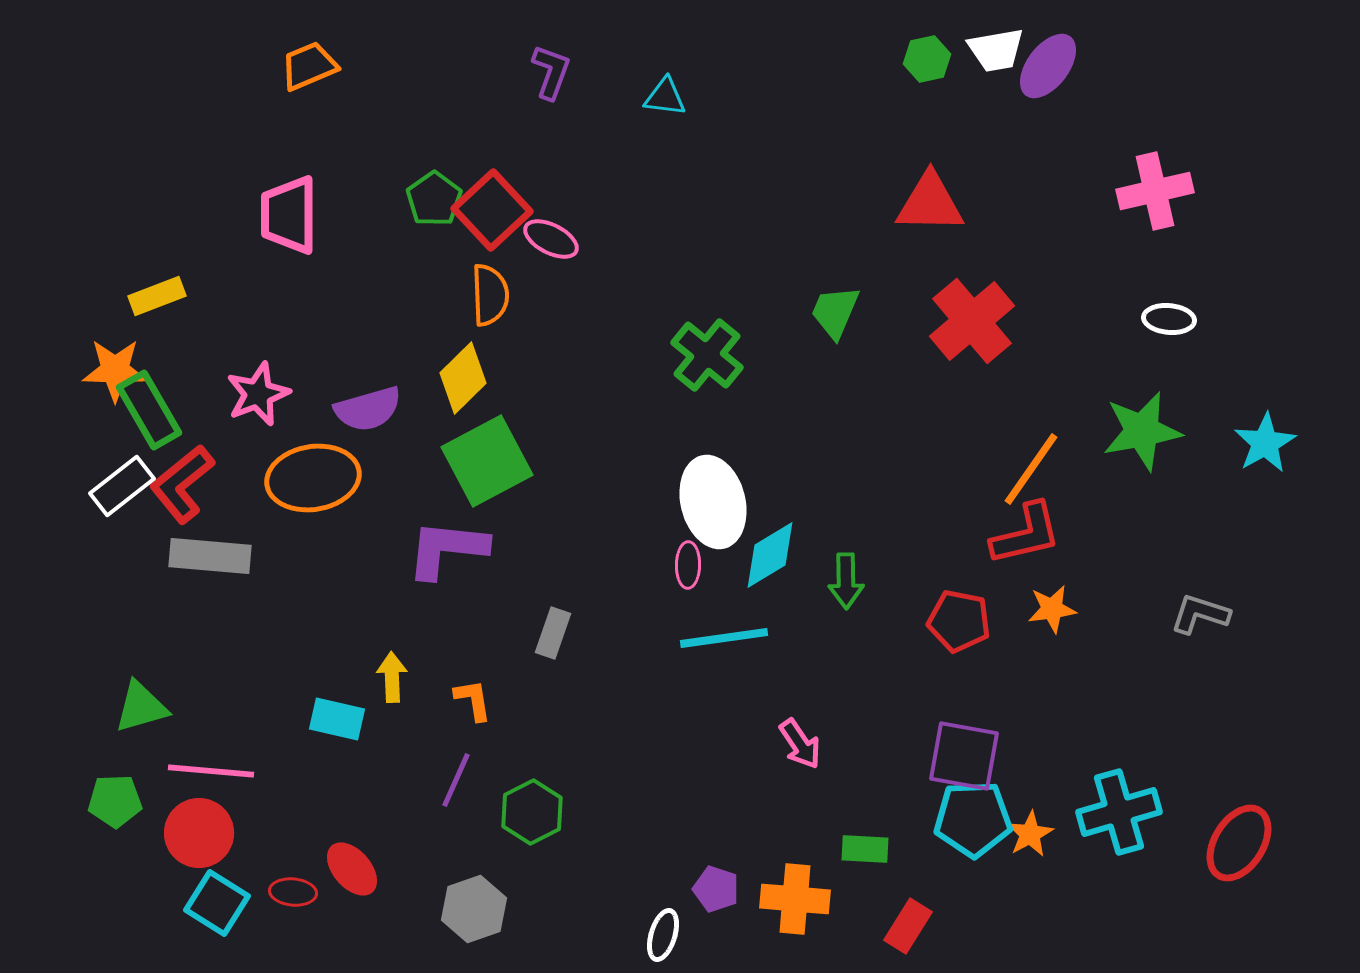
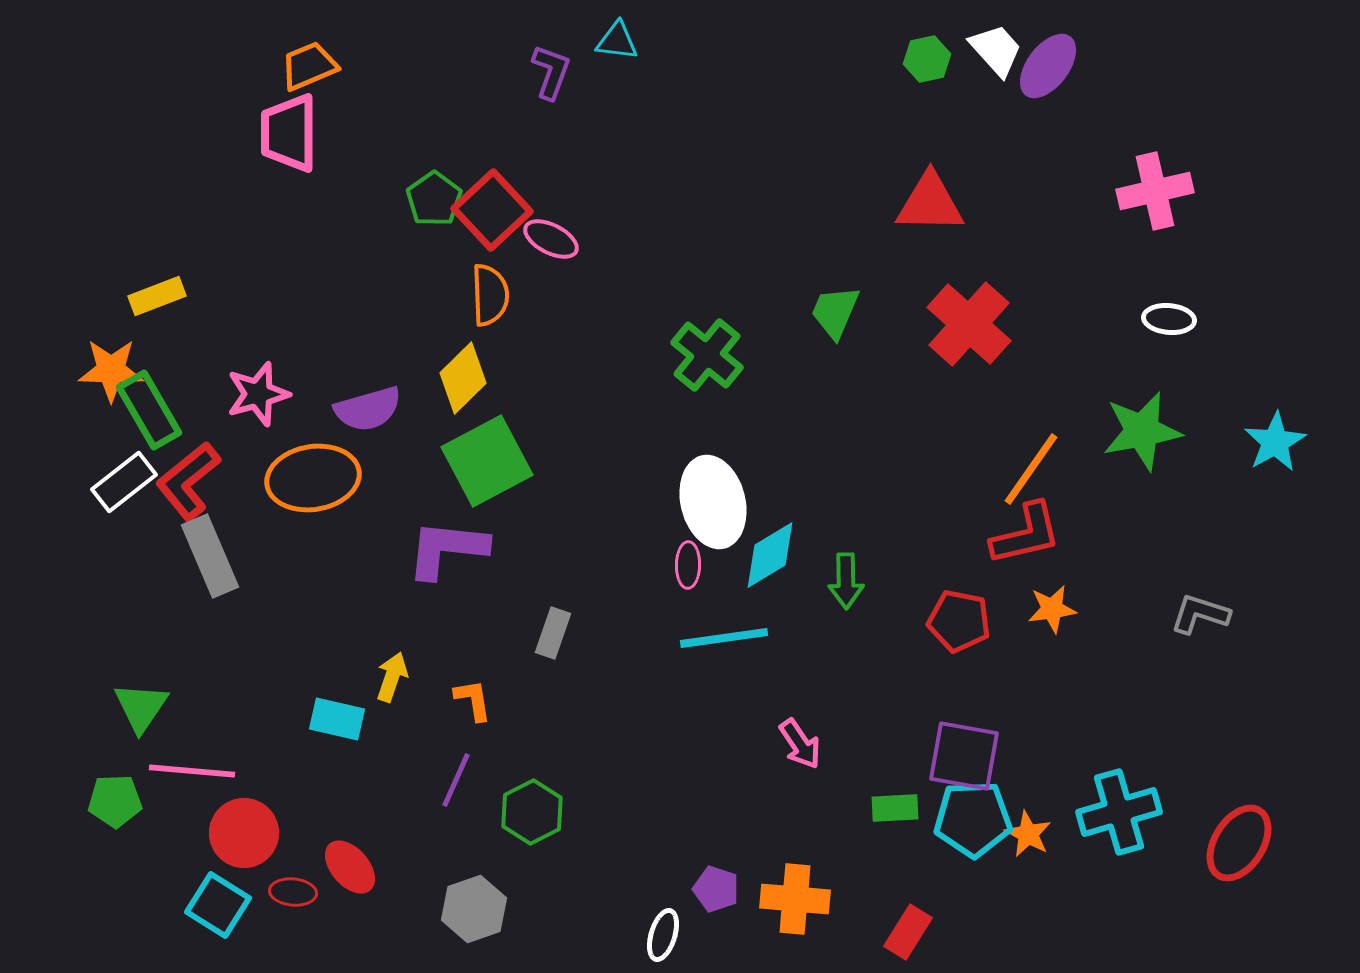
white trapezoid at (996, 50): rotated 122 degrees counterclockwise
cyan triangle at (665, 97): moved 48 px left, 56 px up
pink trapezoid at (289, 215): moved 82 px up
red cross at (972, 321): moved 3 px left, 3 px down; rotated 8 degrees counterclockwise
orange star at (115, 370): moved 4 px left
pink star at (258, 394): rotated 6 degrees clockwise
cyan star at (1265, 443): moved 10 px right, 1 px up
red L-shape at (182, 484): moved 6 px right, 3 px up
white rectangle at (122, 486): moved 2 px right, 4 px up
gray rectangle at (210, 556): rotated 62 degrees clockwise
yellow arrow at (392, 677): rotated 21 degrees clockwise
green triangle at (141, 707): rotated 40 degrees counterclockwise
pink line at (211, 771): moved 19 px left
red circle at (199, 833): moved 45 px right
orange star at (1030, 834): moved 2 px left; rotated 15 degrees counterclockwise
green rectangle at (865, 849): moved 30 px right, 41 px up; rotated 6 degrees counterclockwise
red ellipse at (352, 869): moved 2 px left, 2 px up
cyan square at (217, 903): moved 1 px right, 2 px down
red rectangle at (908, 926): moved 6 px down
